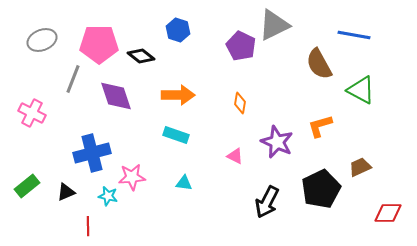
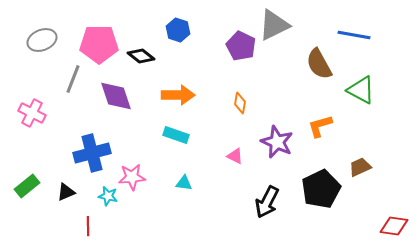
red diamond: moved 6 px right, 13 px down; rotated 8 degrees clockwise
